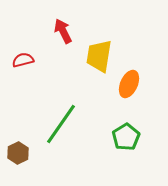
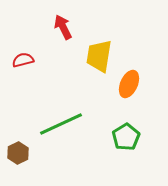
red arrow: moved 4 px up
green line: rotated 30 degrees clockwise
